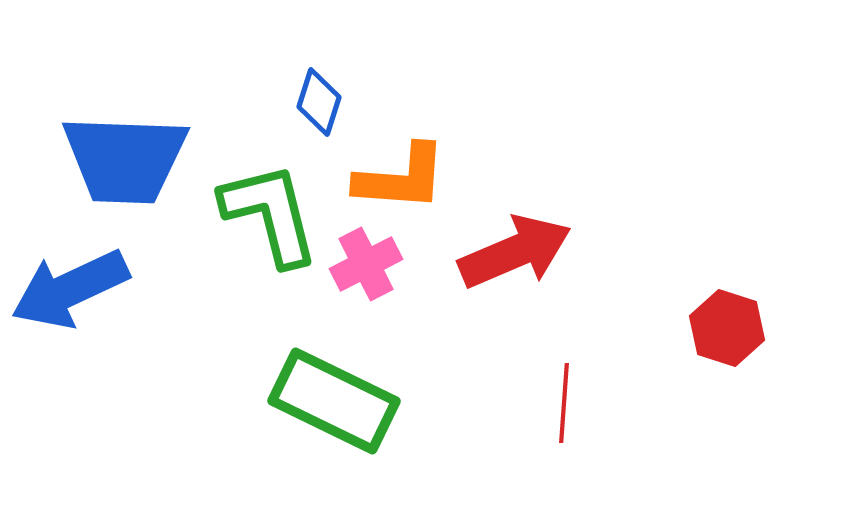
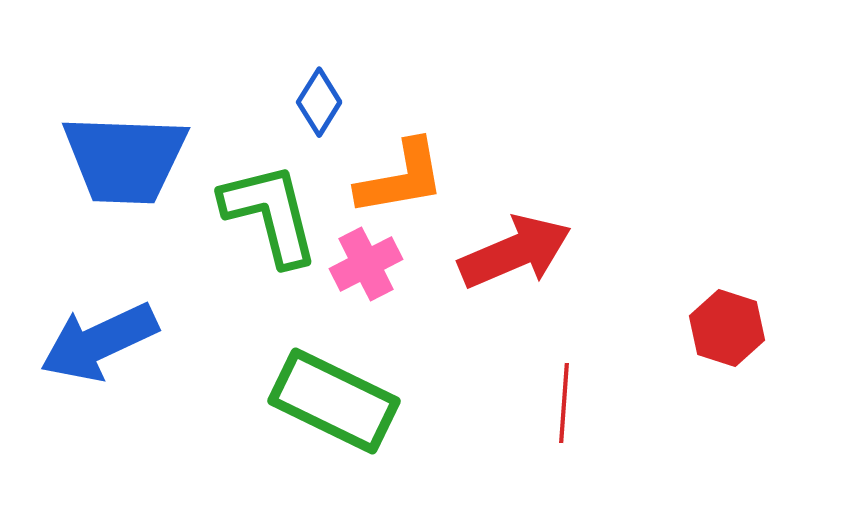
blue diamond: rotated 14 degrees clockwise
orange L-shape: rotated 14 degrees counterclockwise
blue arrow: moved 29 px right, 53 px down
